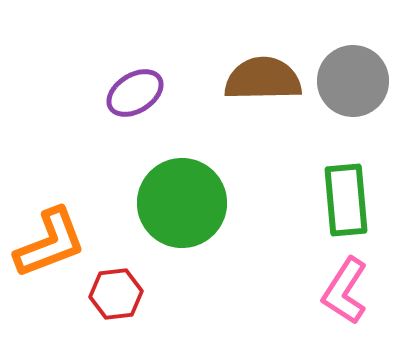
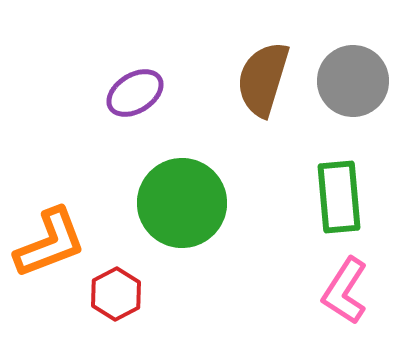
brown semicircle: rotated 72 degrees counterclockwise
green rectangle: moved 7 px left, 3 px up
red hexagon: rotated 21 degrees counterclockwise
